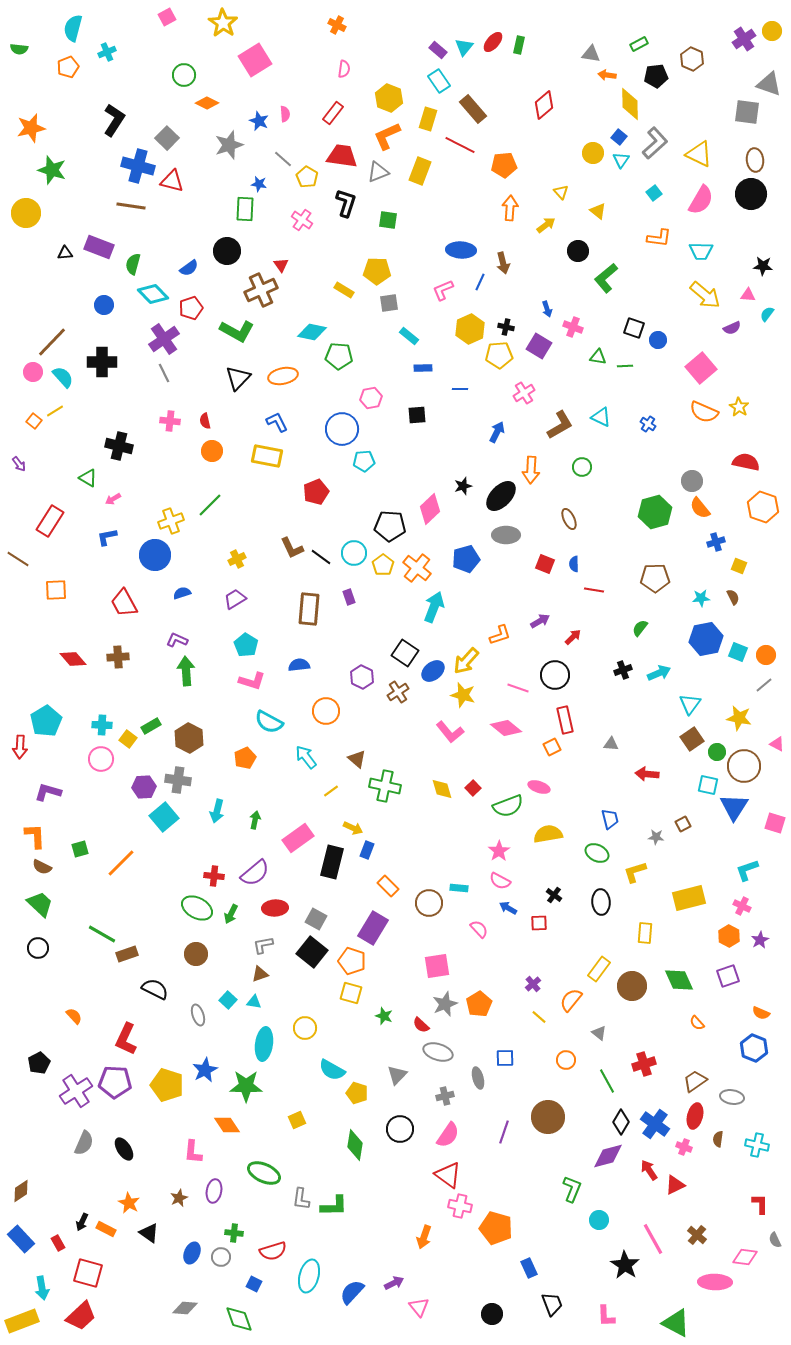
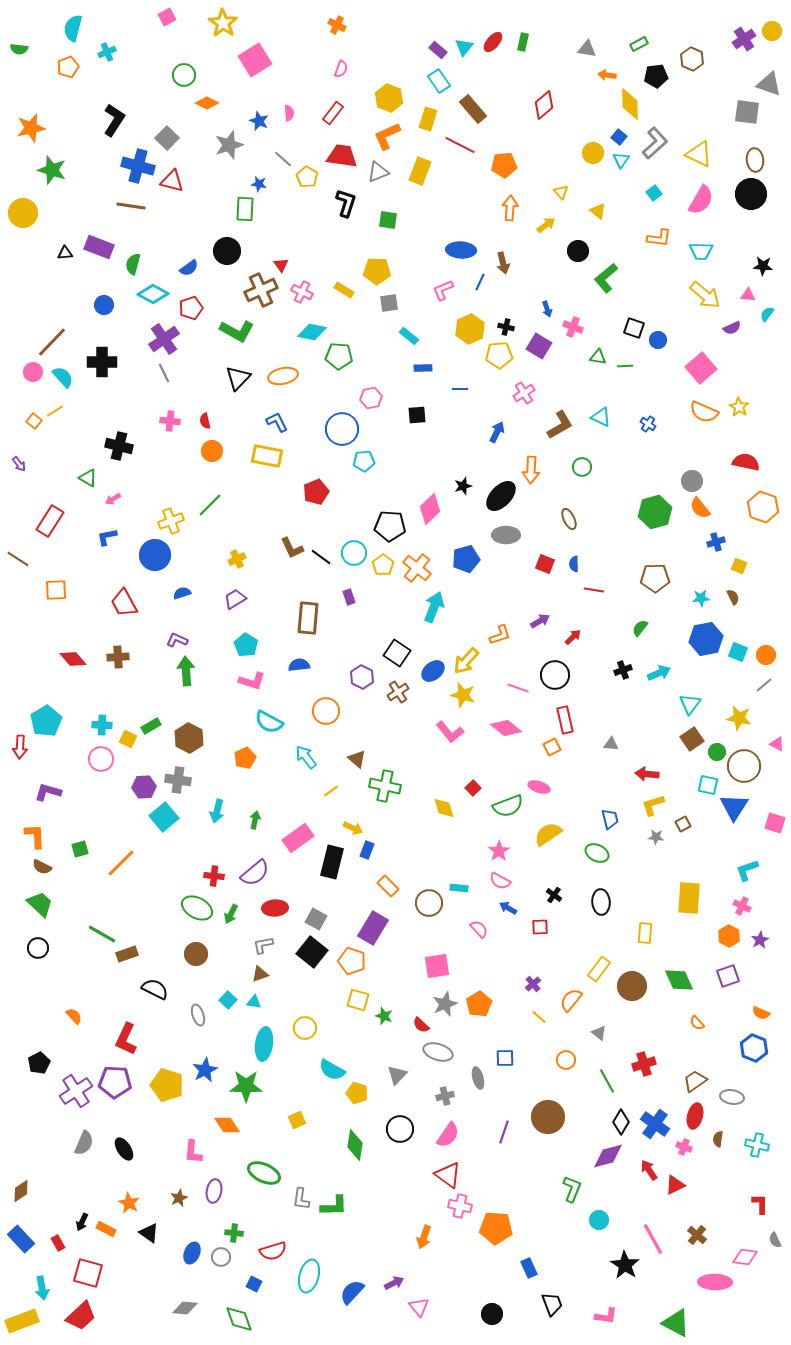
green rectangle at (519, 45): moved 4 px right, 3 px up
gray triangle at (591, 54): moved 4 px left, 5 px up
pink semicircle at (344, 69): moved 3 px left; rotated 12 degrees clockwise
pink semicircle at (285, 114): moved 4 px right, 1 px up
yellow circle at (26, 213): moved 3 px left
pink cross at (302, 220): moved 72 px down; rotated 10 degrees counterclockwise
cyan diamond at (153, 294): rotated 16 degrees counterclockwise
brown rectangle at (309, 609): moved 1 px left, 9 px down
black square at (405, 653): moved 8 px left
yellow square at (128, 739): rotated 12 degrees counterclockwise
yellow diamond at (442, 789): moved 2 px right, 19 px down
yellow semicircle at (548, 834): rotated 24 degrees counterclockwise
yellow L-shape at (635, 872): moved 18 px right, 67 px up
yellow rectangle at (689, 898): rotated 72 degrees counterclockwise
red square at (539, 923): moved 1 px right, 4 px down
yellow square at (351, 993): moved 7 px right, 7 px down
orange pentagon at (496, 1228): rotated 12 degrees counterclockwise
pink L-shape at (606, 1316): rotated 80 degrees counterclockwise
